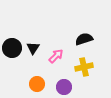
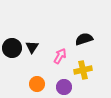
black triangle: moved 1 px left, 1 px up
pink arrow: moved 4 px right; rotated 14 degrees counterclockwise
yellow cross: moved 1 px left, 3 px down
